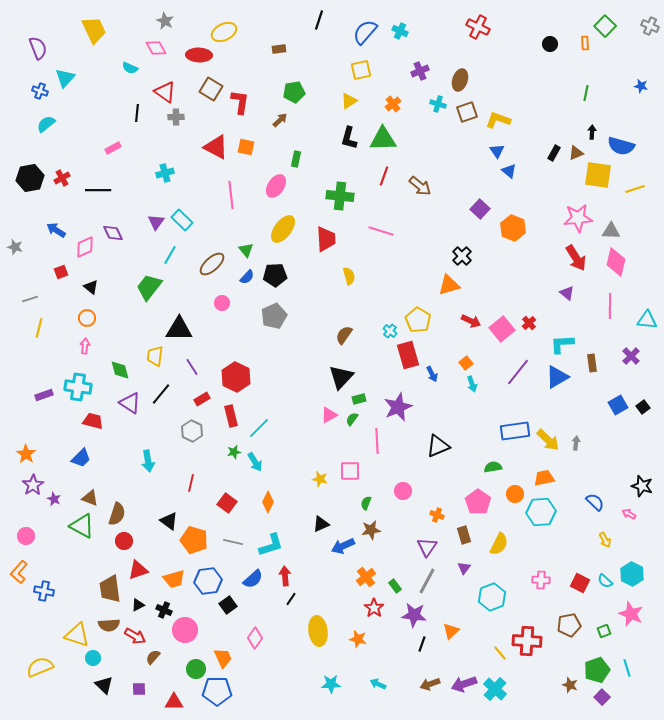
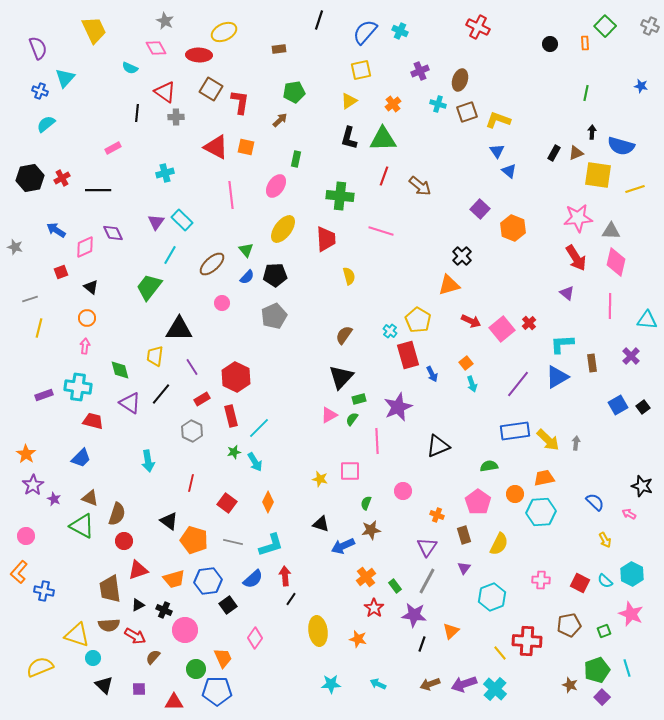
purple line at (518, 372): moved 12 px down
green semicircle at (493, 467): moved 4 px left, 1 px up
black triangle at (321, 524): rotated 42 degrees clockwise
